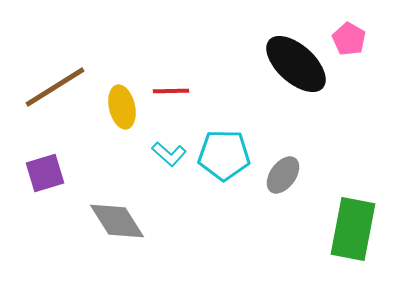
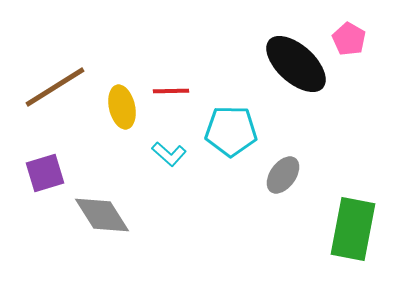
cyan pentagon: moved 7 px right, 24 px up
gray diamond: moved 15 px left, 6 px up
